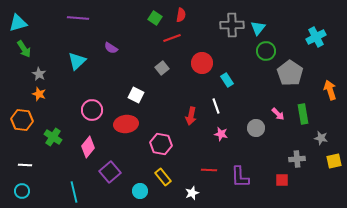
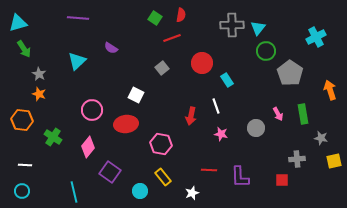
pink arrow at (278, 114): rotated 16 degrees clockwise
purple square at (110, 172): rotated 15 degrees counterclockwise
